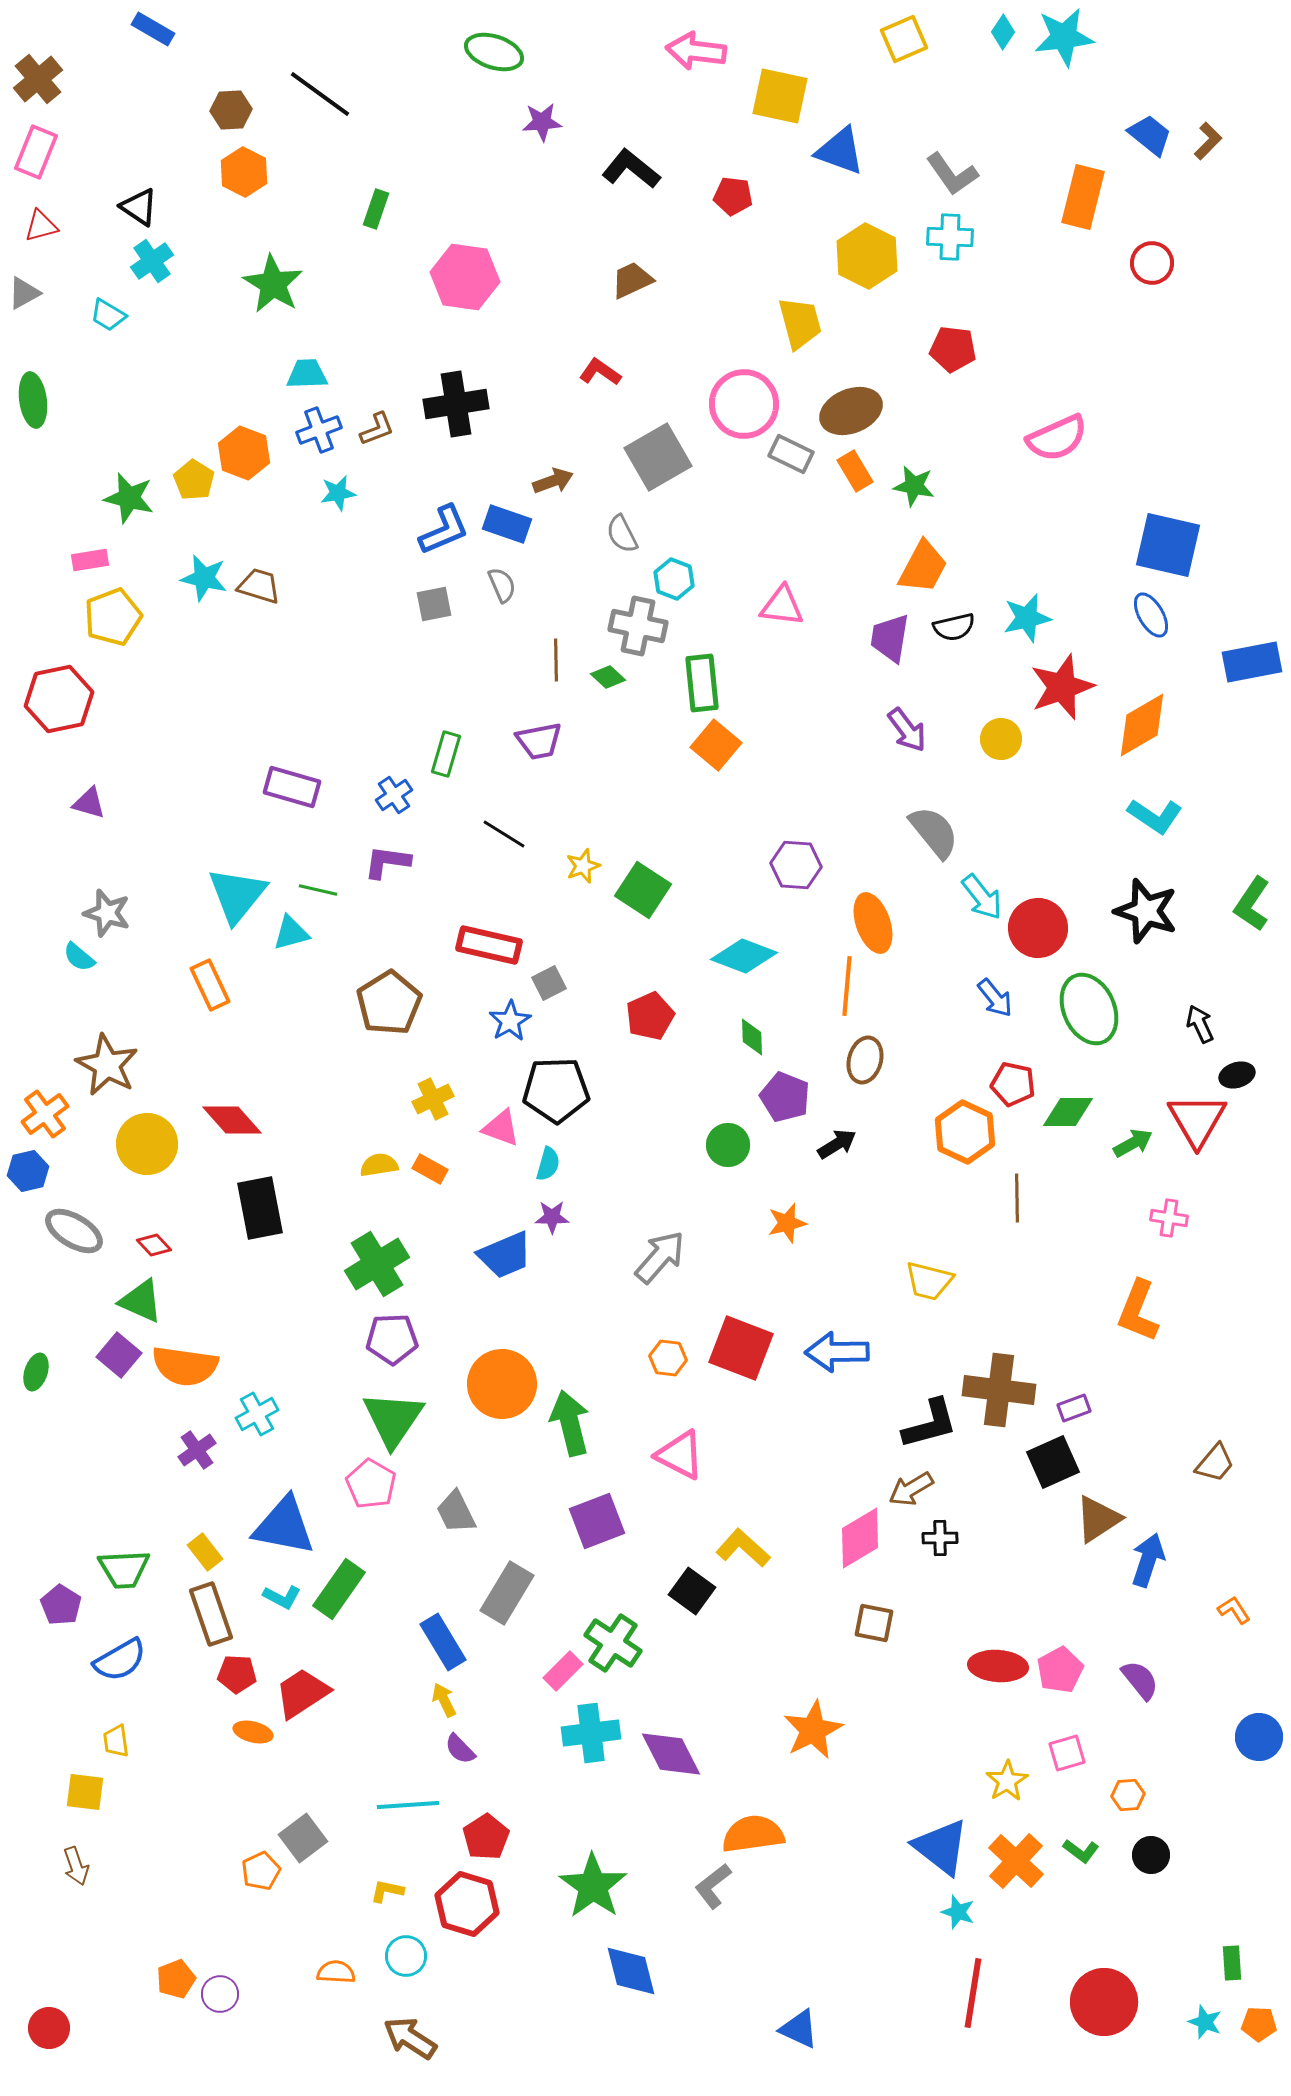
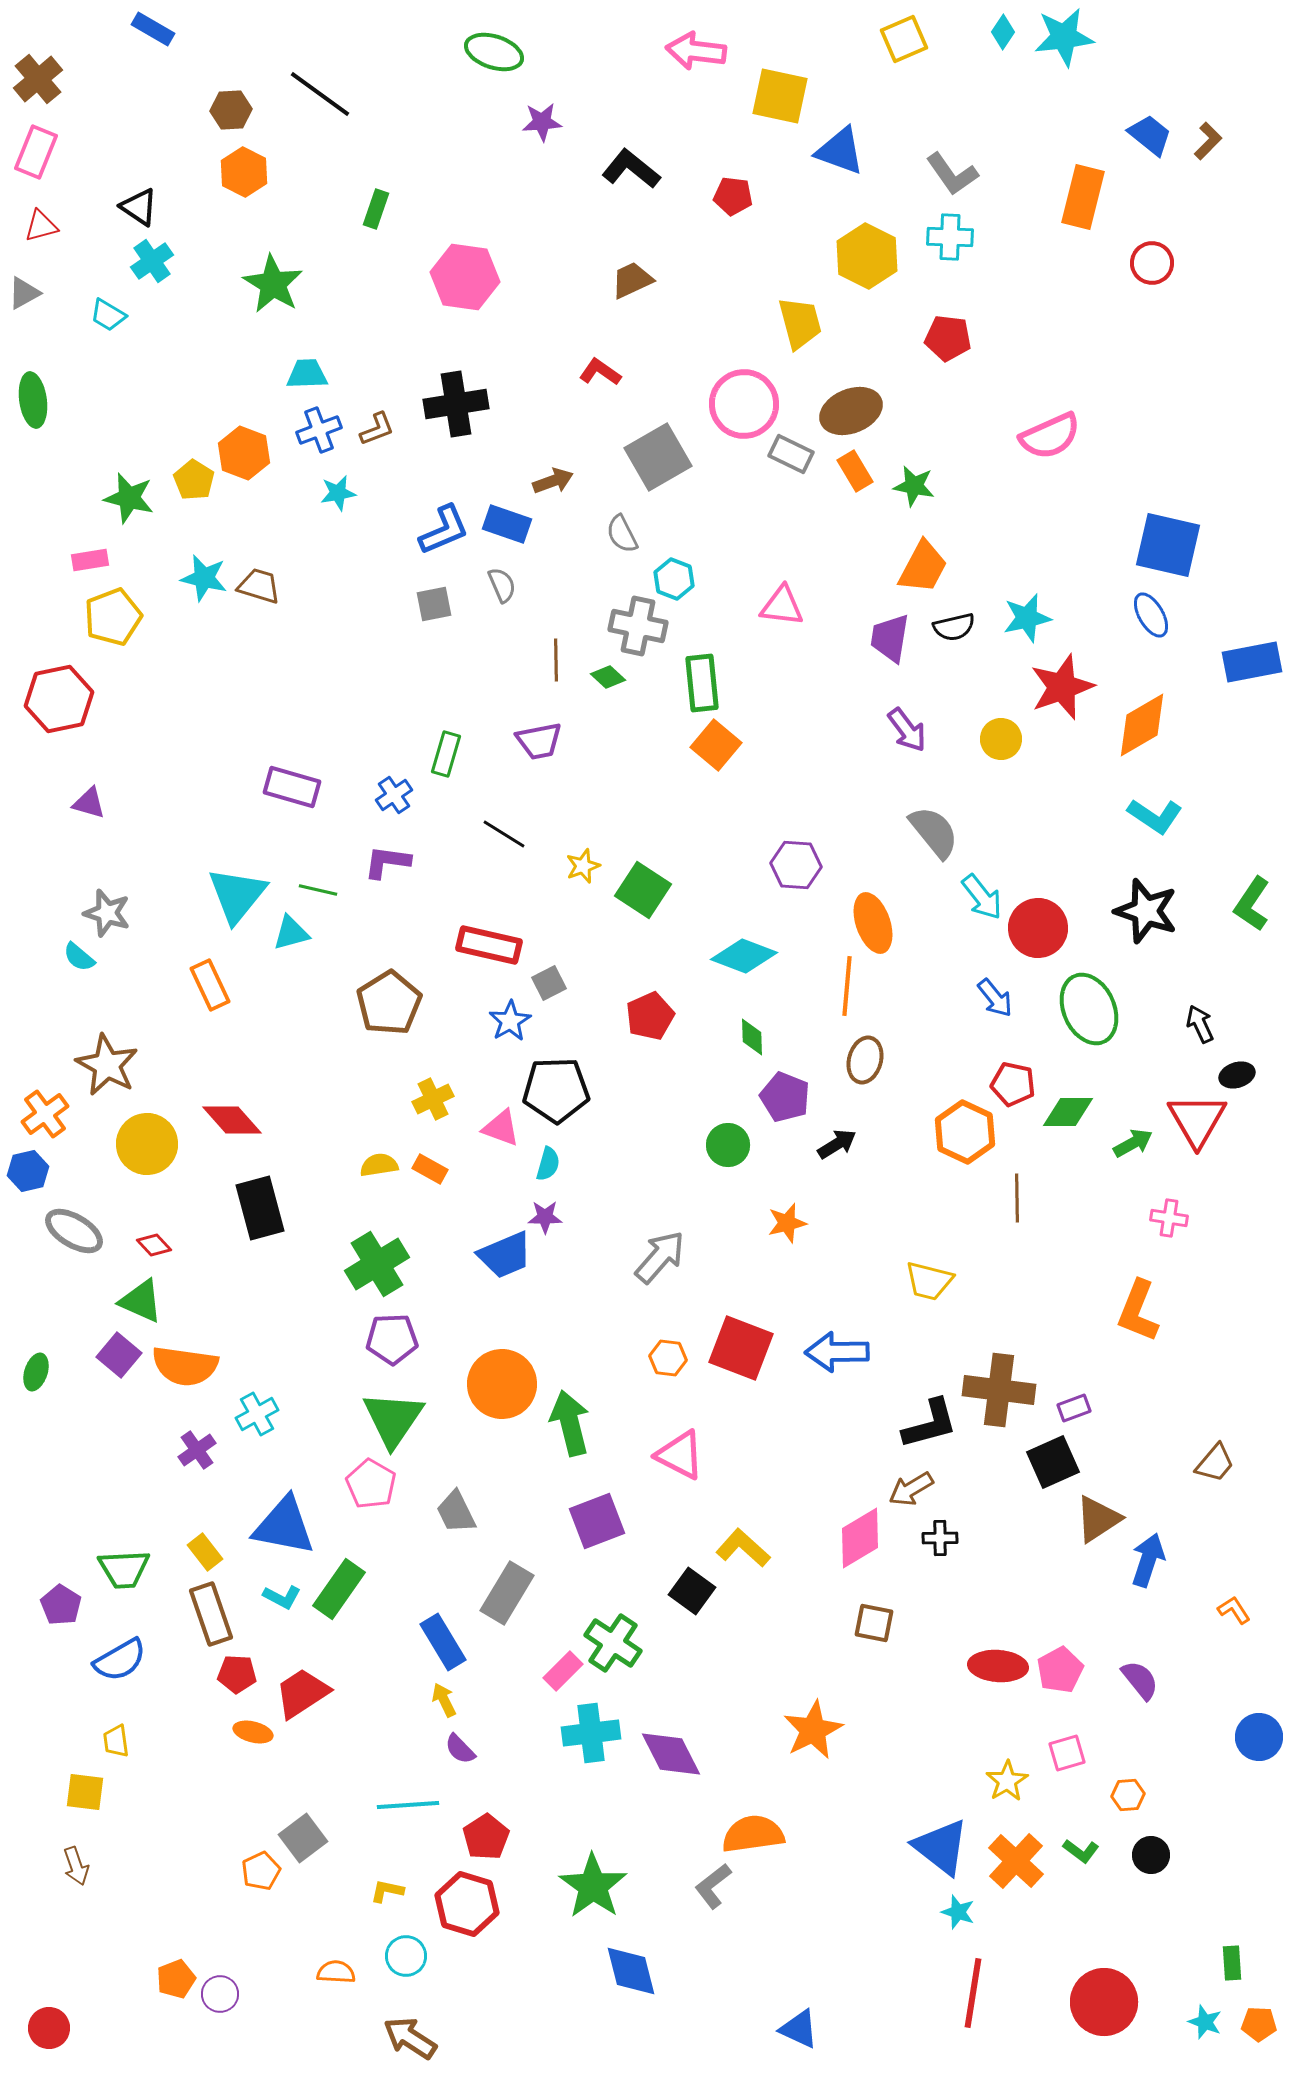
red pentagon at (953, 349): moved 5 px left, 11 px up
pink semicircle at (1057, 438): moved 7 px left, 2 px up
black rectangle at (260, 1208): rotated 4 degrees counterclockwise
purple star at (552, 1217): moved 7 px left
